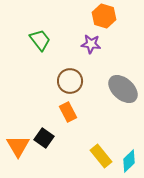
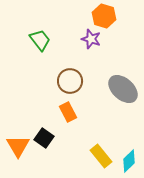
purple star: moved 5 px up; rotated 12 degrees clockwise
